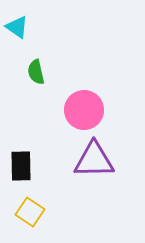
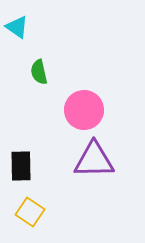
green semicircle: moved 3 px right
